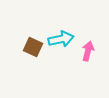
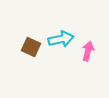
brown square: moved 2 px left
